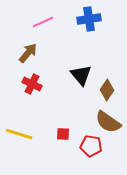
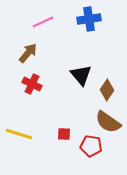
red square: moved 1 px right
